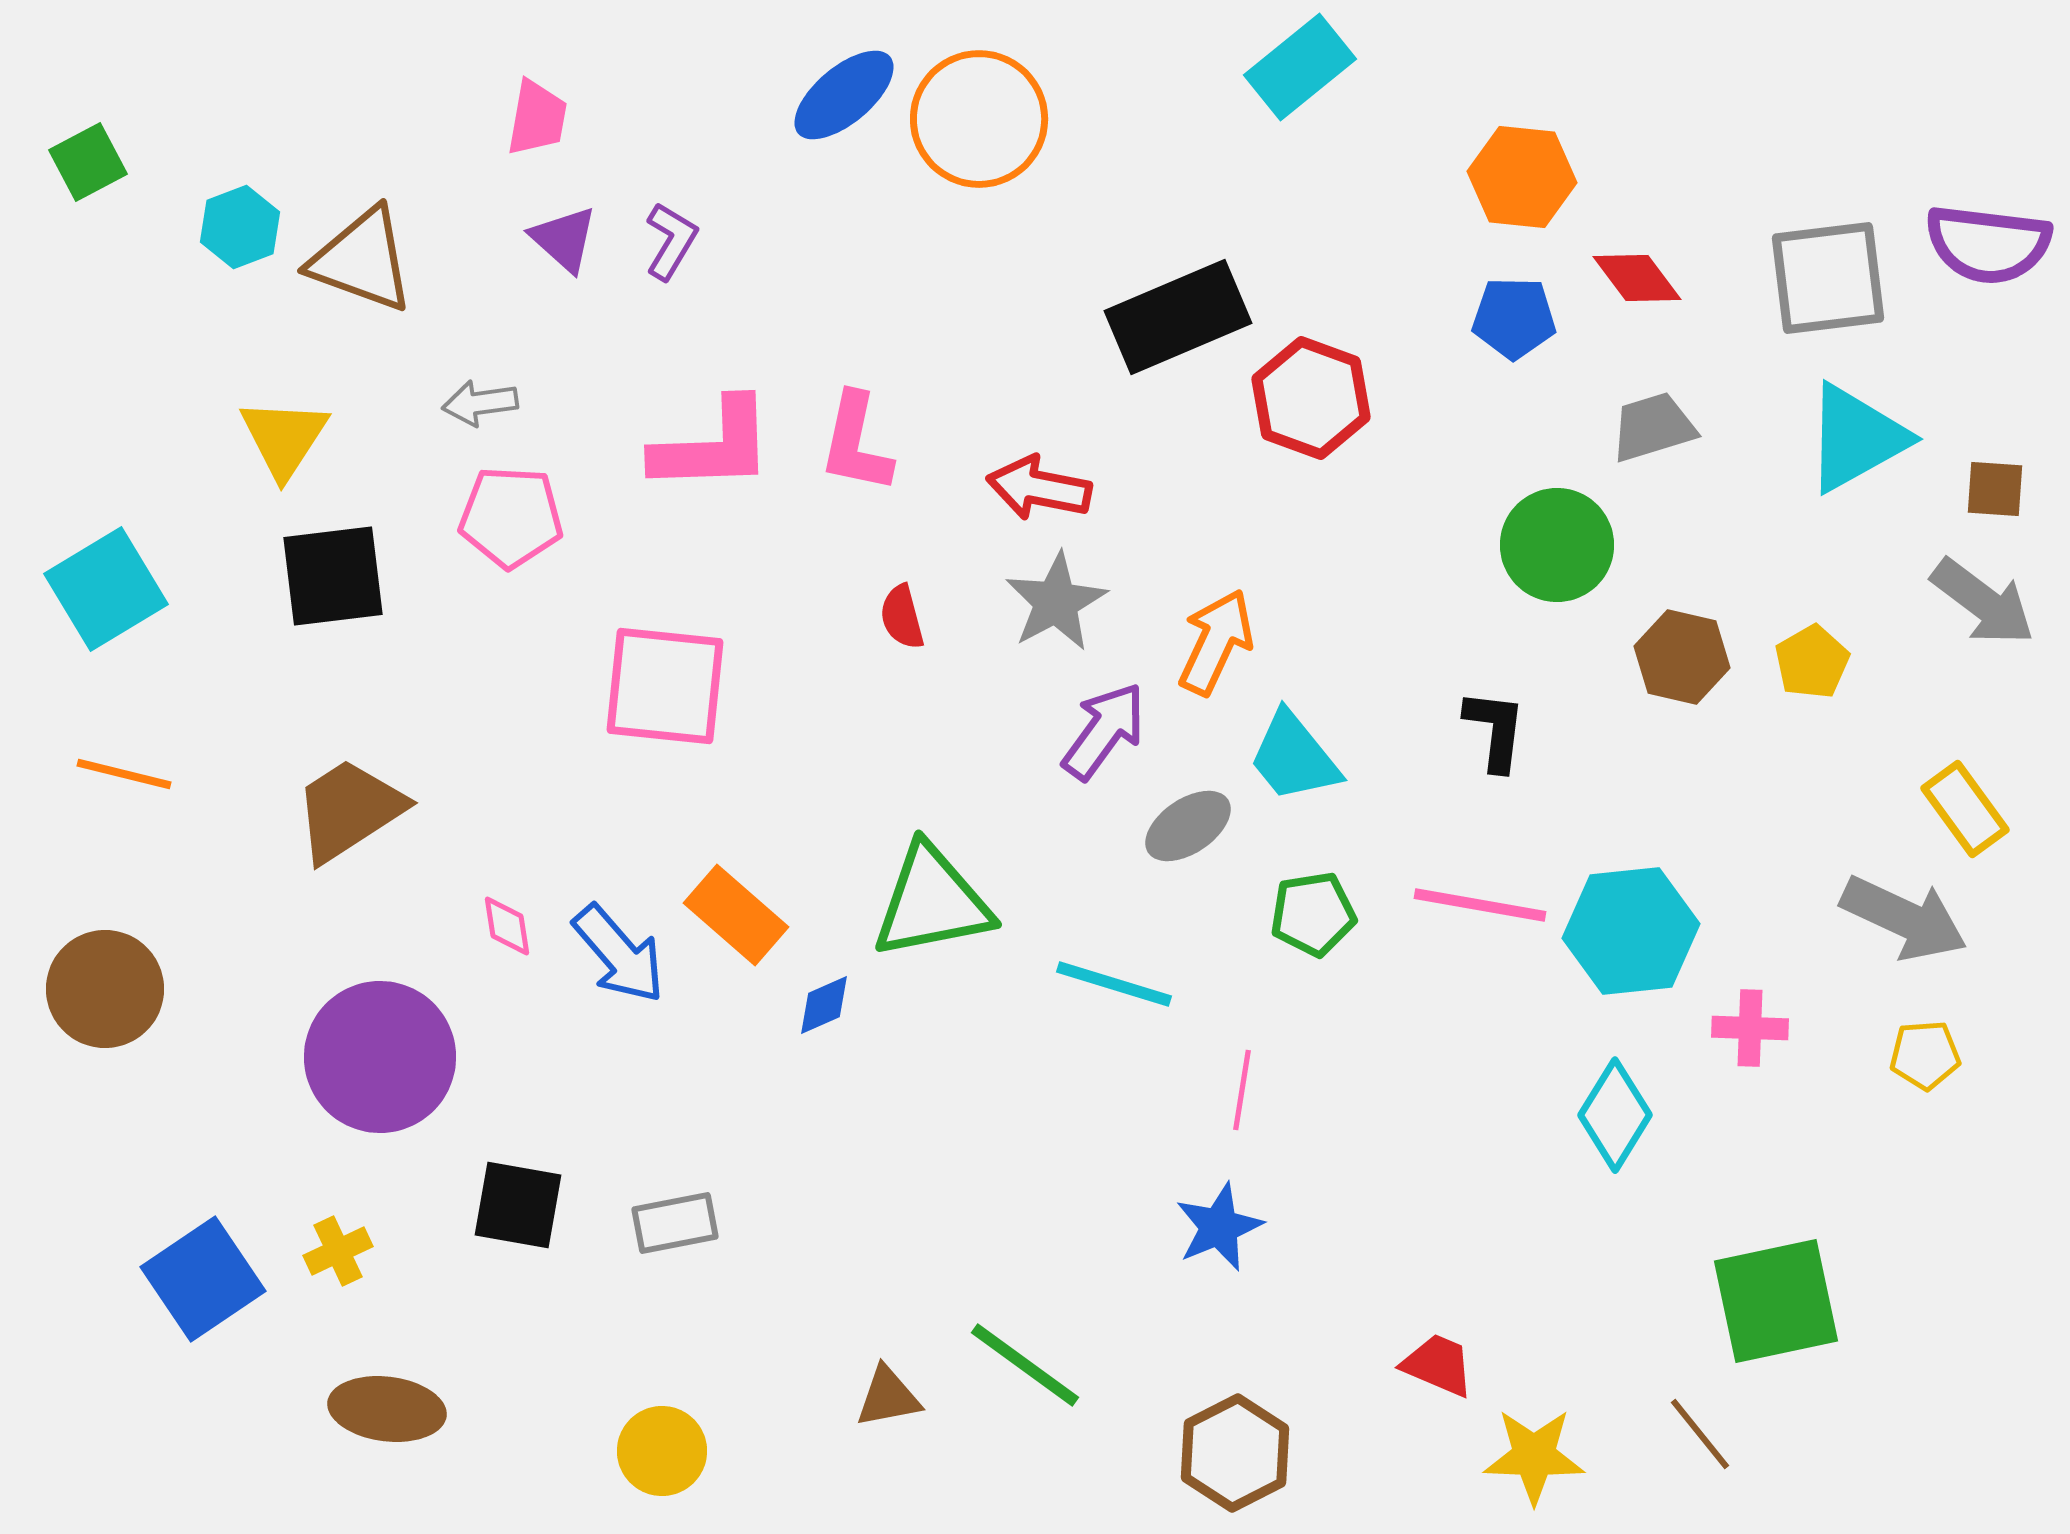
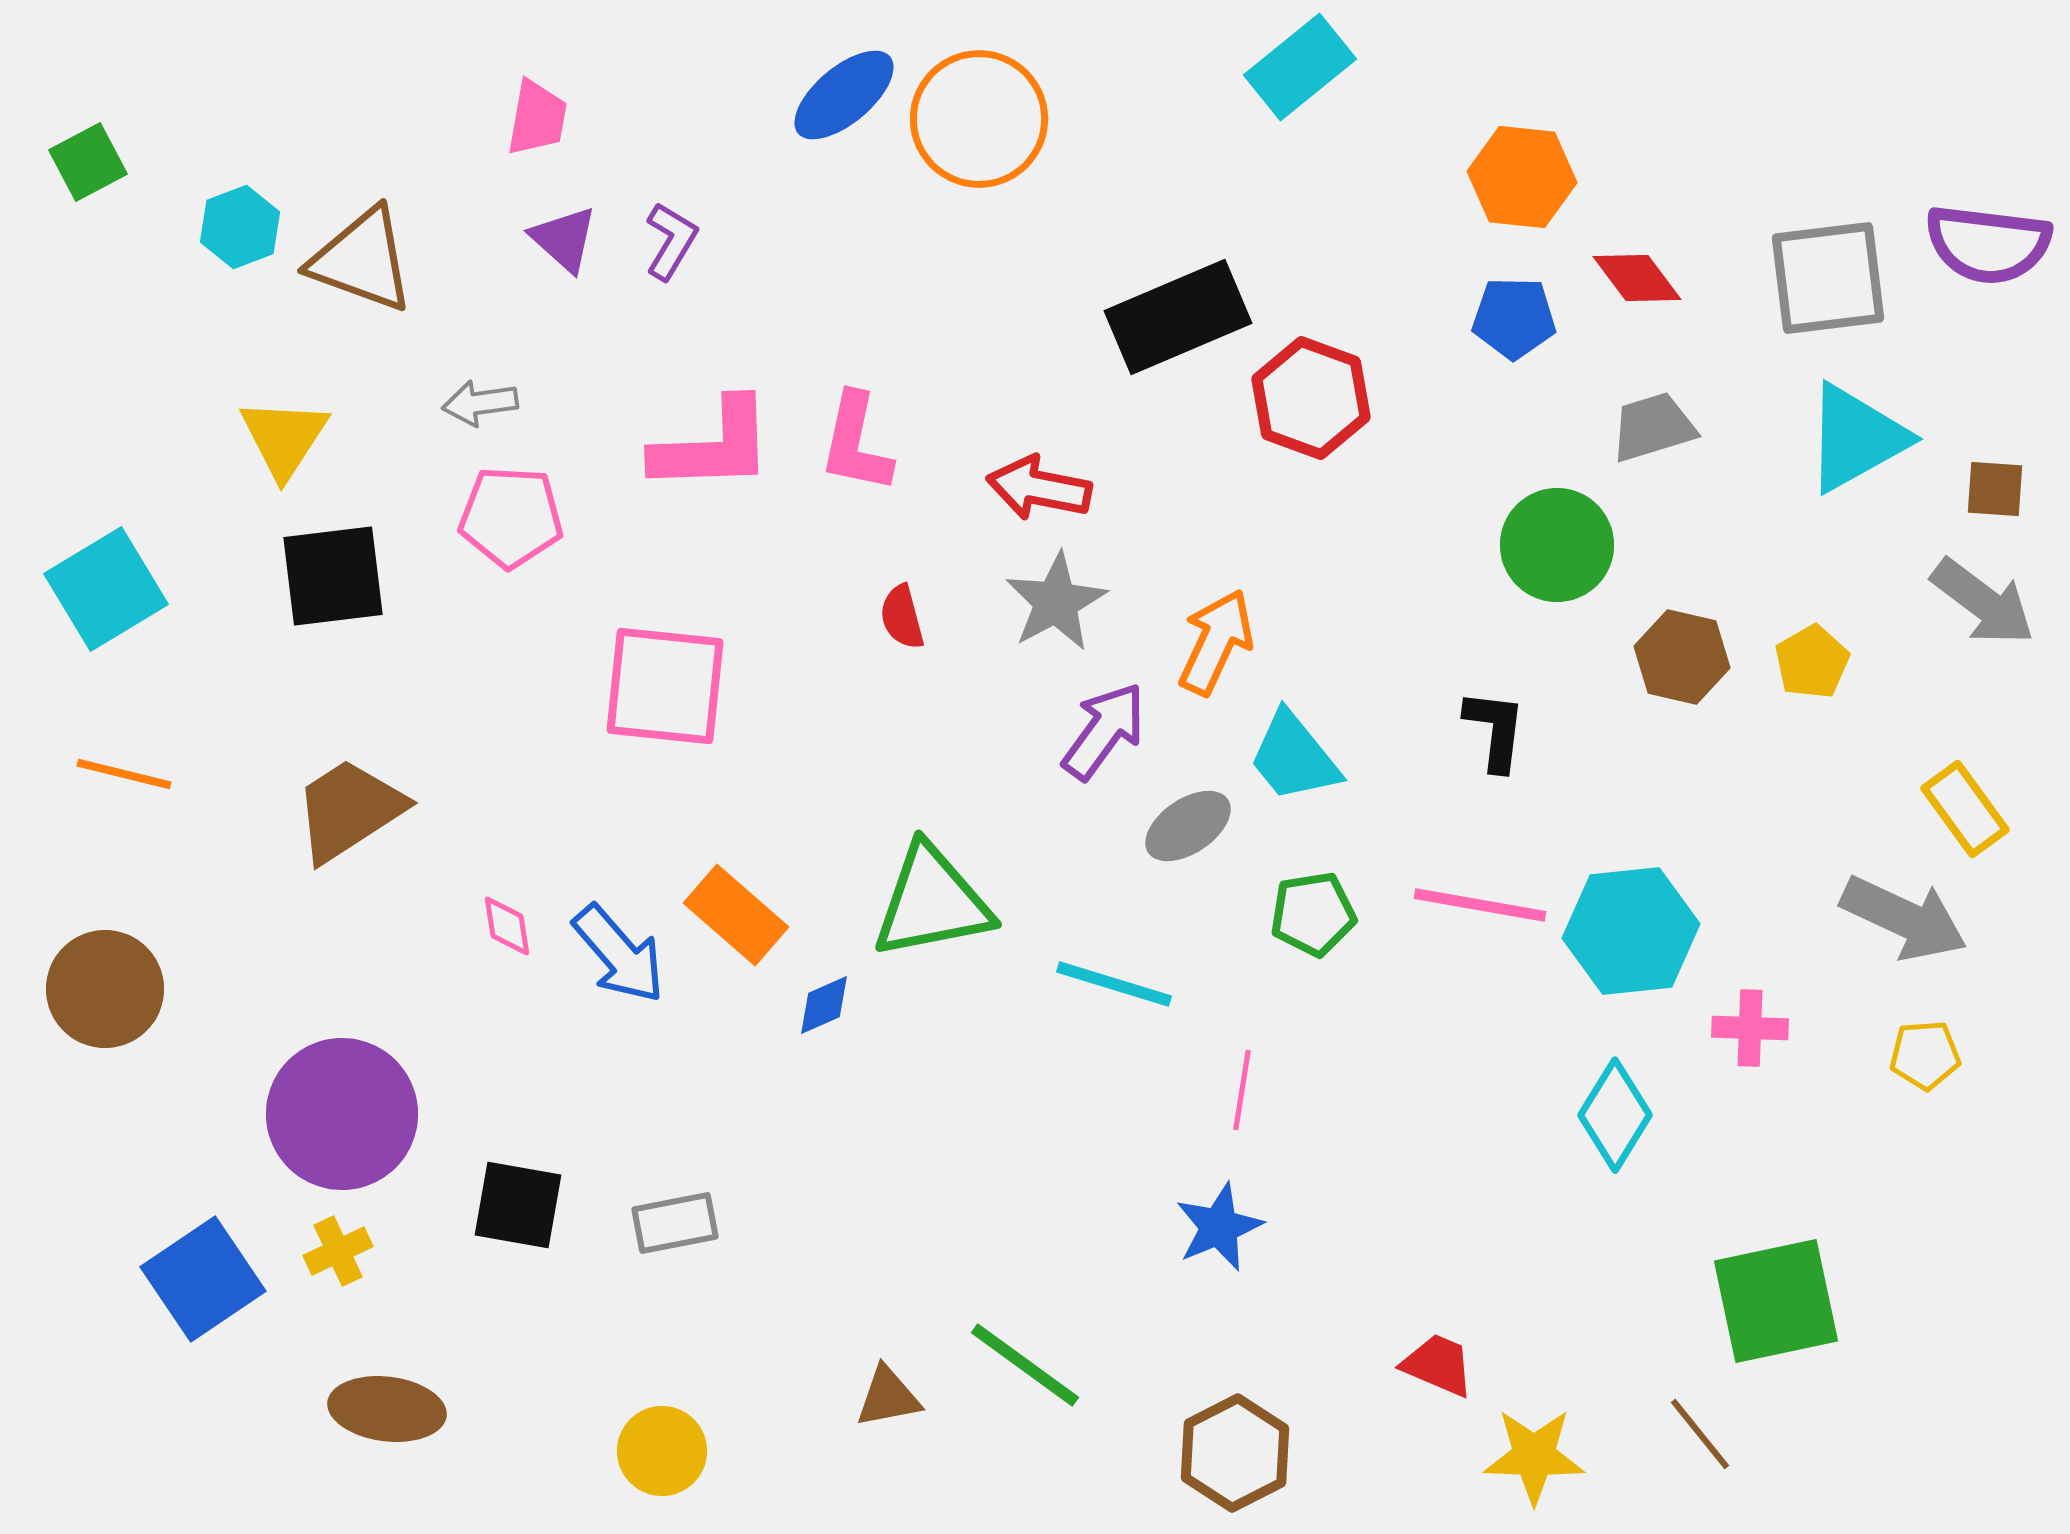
purple circle at (380, 1057): moved 38 px left, 57 px down
